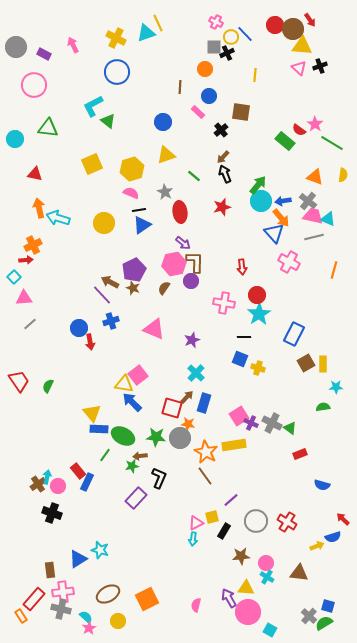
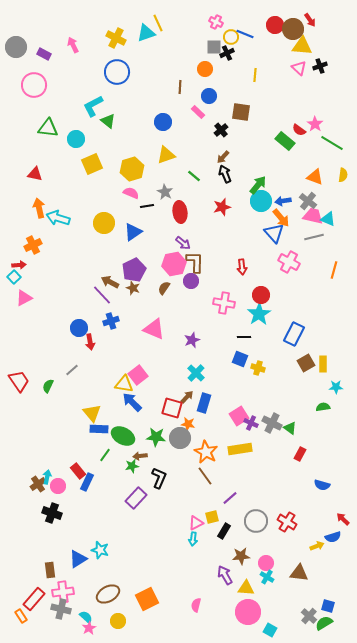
blue line at (245, 34): rotated 24 degrees counterclockwise
cyan circle at (15, 139): moved 61 px right
black line at (139, 210): moved 8 px right, 4 px up
blue triangle at (142, 225): moved 9 px left, 7 px down
red arrow at (26, 260): moved 7 px left, 5 px down
red circle at (257, 295): moved 4 px right
pink triangle at (24, 298): rotated 24 degrees counterclockwise
gray line at (30, 324): moved 42 px right, 46 px down
yellow rectangle at (234, 445): moved 6 px right, 4 px down
red rectangle at (300, 454): rotated 40 degrees counterclockwise
purple line at (231, 500): moved 1 px left, 2 px up
purple arrow at (229, 598): moved 4 px left, 23 px up
